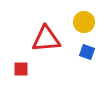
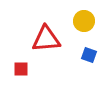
yellow circle: moved 1 px up
blue square: moved 2 px right, 3 px down
